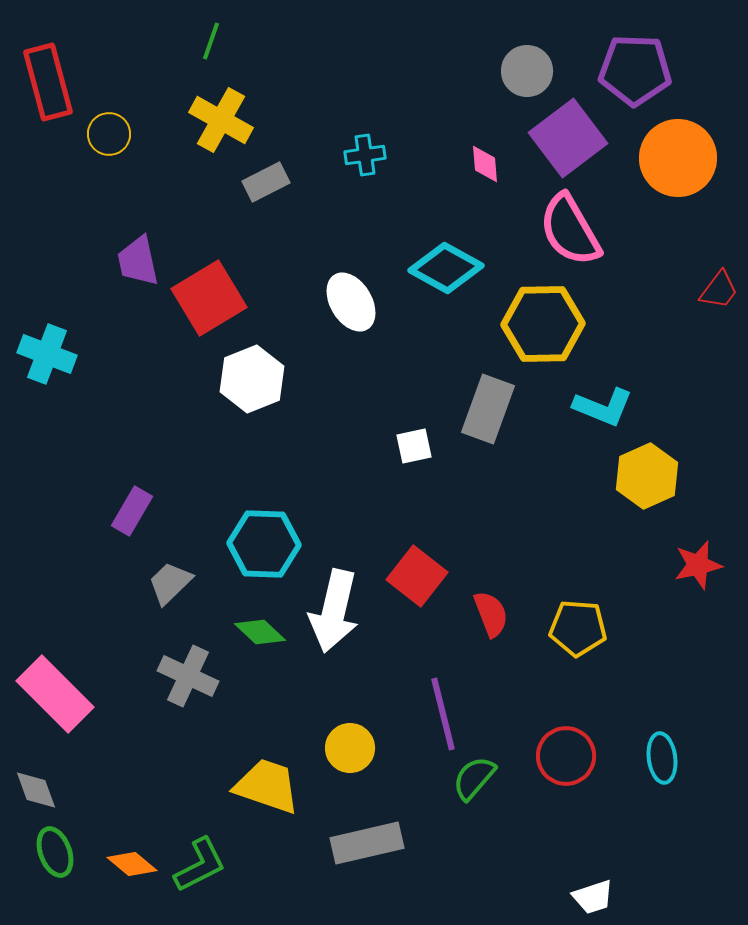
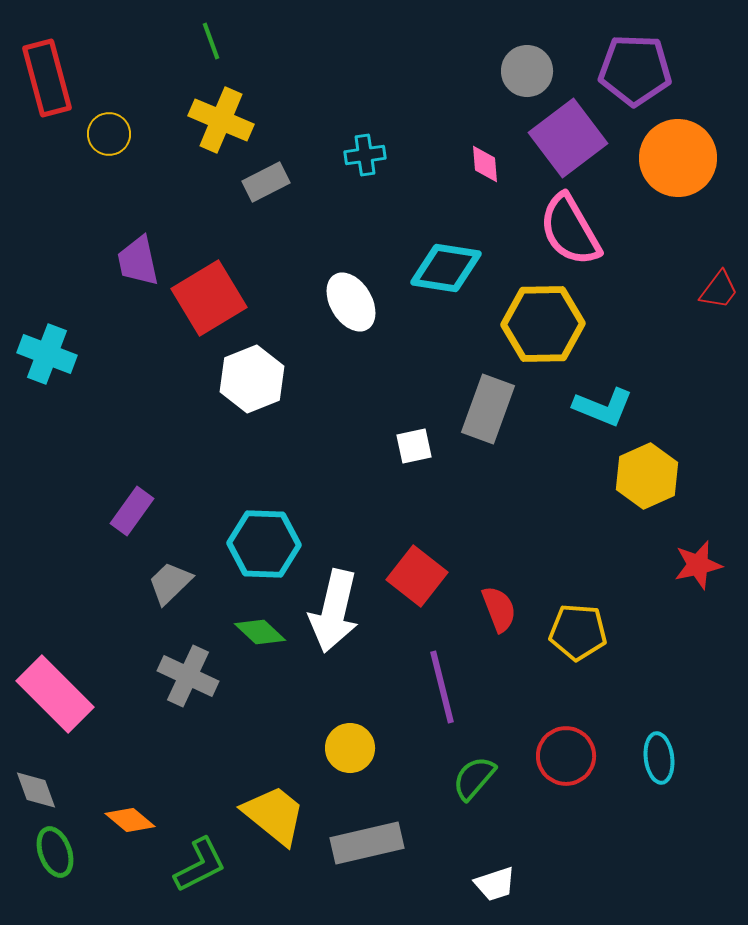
green line at (211, 41): rotated 39 degrees counterclockwise
red rectangle at (48, 82): moved 1 px left, 4 px up
yellow cross at (221, 120): rotated 6 degrees counterclockwise
cyan diamond at (446, 268): rotated 20 degrees counterclockwise
purple rectangle at (132, 511): rotated 6 degrees clockwise
red semicircle at (491, 614): moved 8 px right, 5 px up
yellow pentagon at (578, 628): moved 4 px down
purple line at (443, 714): moved 1 px left, 27 px up
cyan ellipse at (662, 758): moved 3 px left
yellow trapezoid at (267, 786): moved 7 px right, 29 px down; rotated 20 degrees clockwise
orange diamond at (132, 864): moved 2 px left, 44 px up
white trapezoid at (593, 897): moved 98 px left, 13 px up
